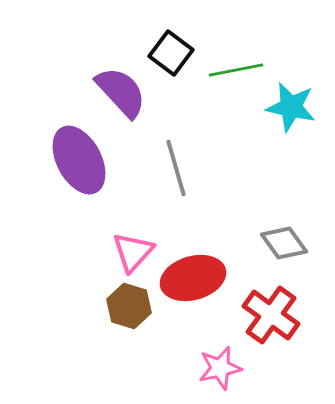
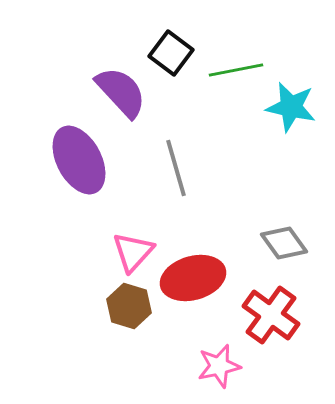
pink star: moved 1 px left, 2 px up
